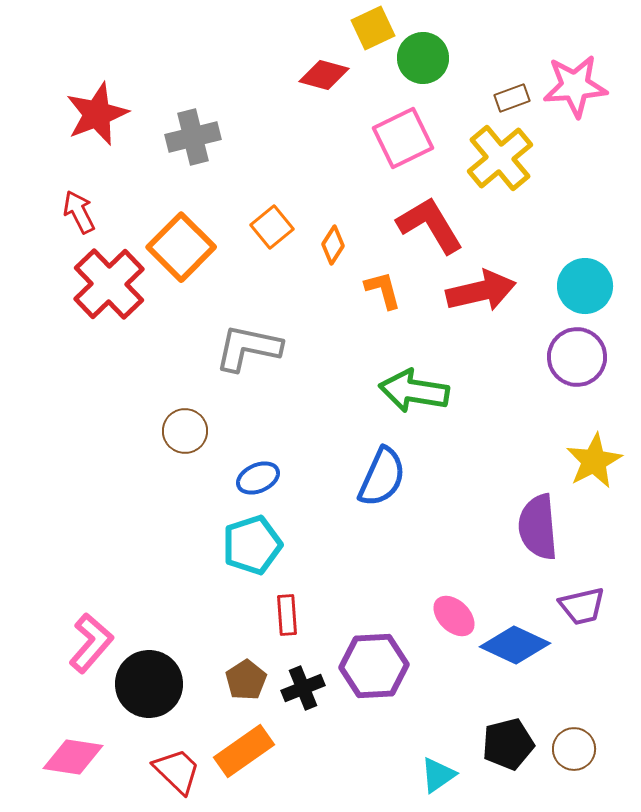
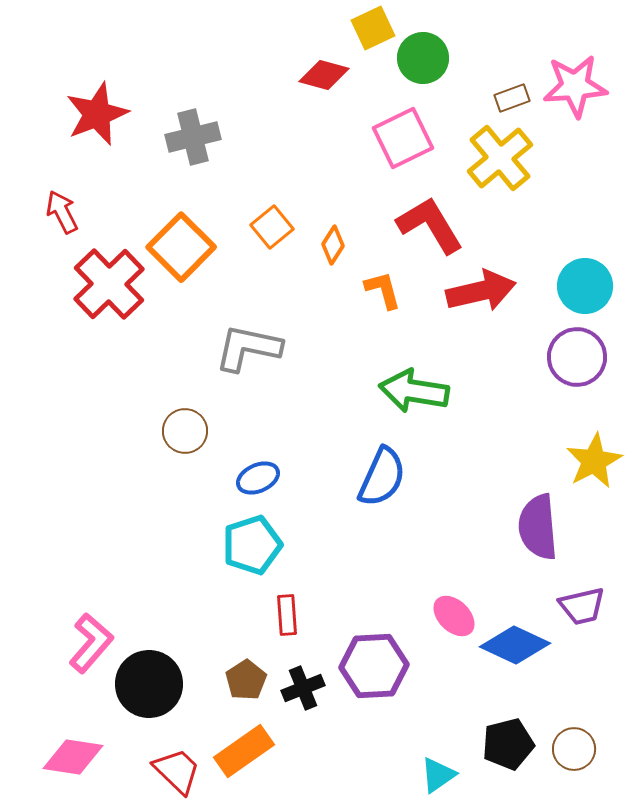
red arrow at (79, 212): moved 17 px left
